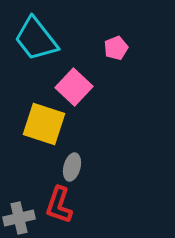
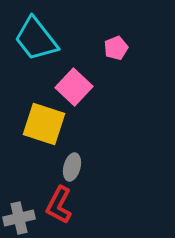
red L-shape: rotated 9 degrees clockwise
